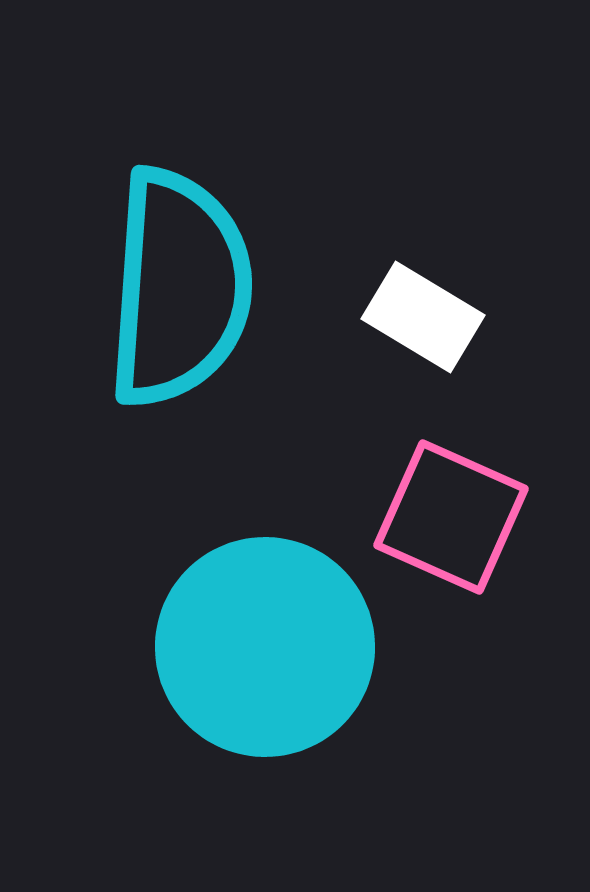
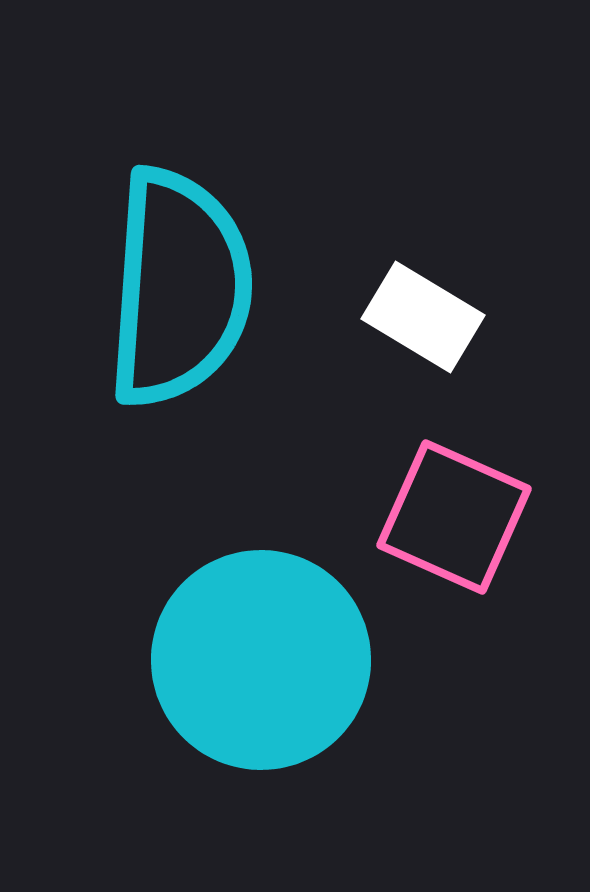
pink square: moved 3 px right
cyan circle: moved 4 px left, 13 px down
